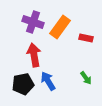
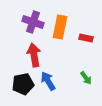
orange rectangle: rotated 25 degrees counterclockwise
